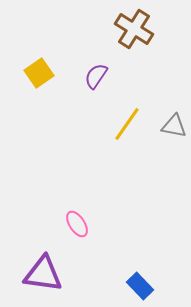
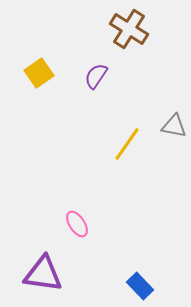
brown cross: moved 5 px left
yellow line: moved 20 px down
